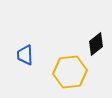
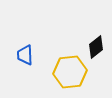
black diamond: moved 3 px down
